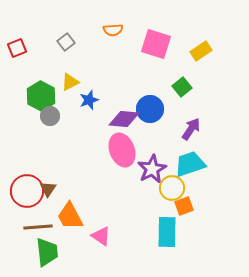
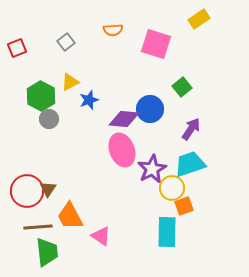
yellow rectangle: moved 2 px left, 32 px up
gray circle: moved 1 px left, 3 px down
